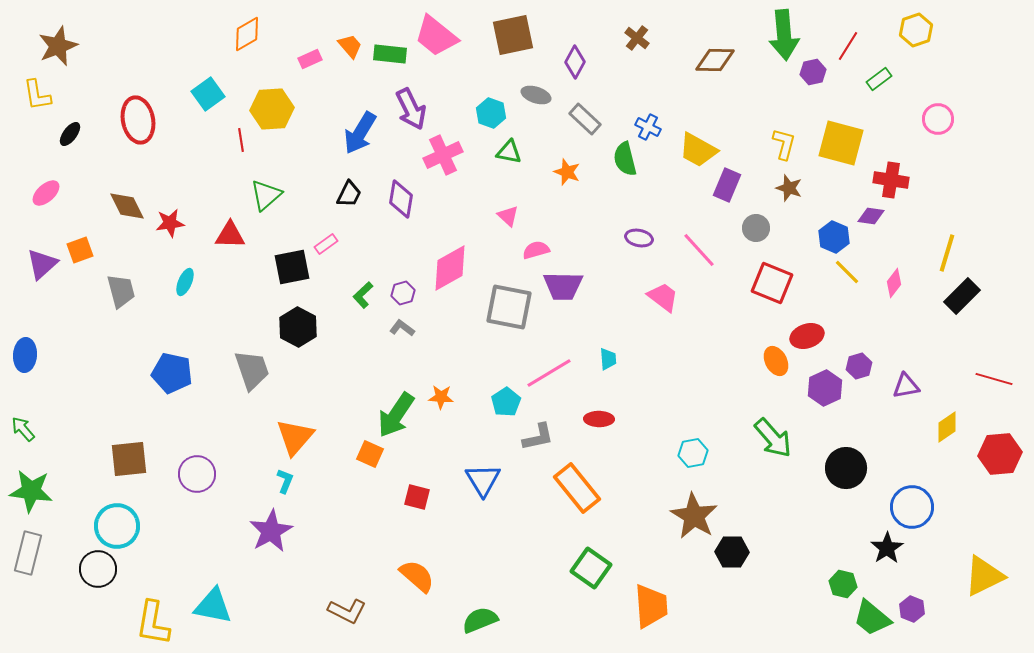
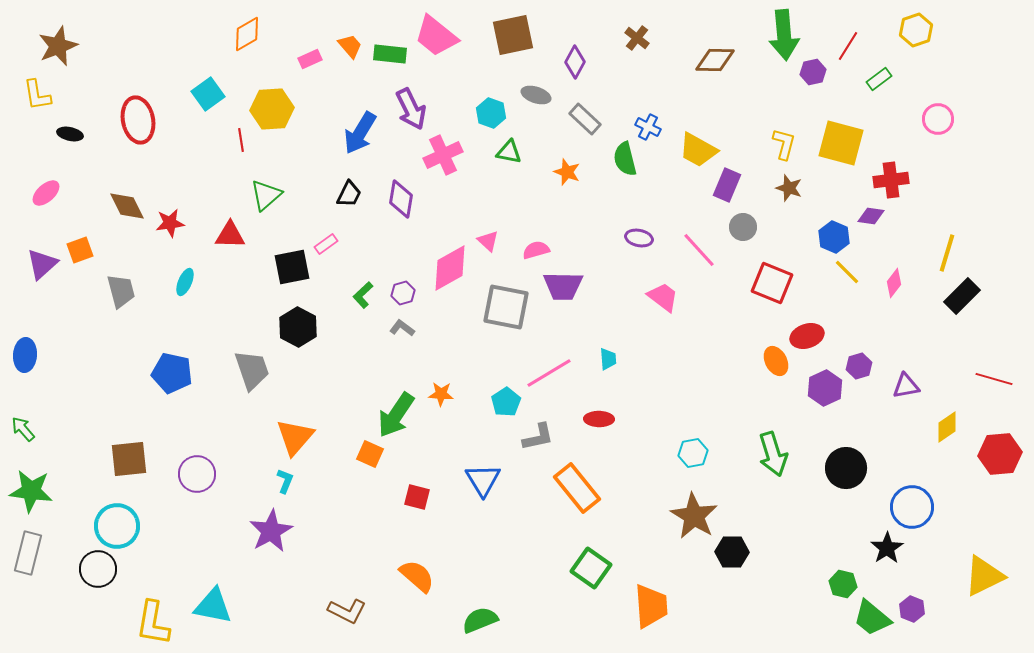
black ellipse at (70, 134): rotated 65 degrees clockwise
red cross at (891, 180): rotated 16 degrees counterclockwise
pink triangle at (508, 216): moved 20 px left, 25 px down
gray circle at (756, 228): moved 13 px left, 1 px up
gray square at (509, 307): moved 3 px left
orange star at (441, 397): moved 3 px up
green arrow at (773, 438): moved 16 px down; rotated 24 degrees clockwise
